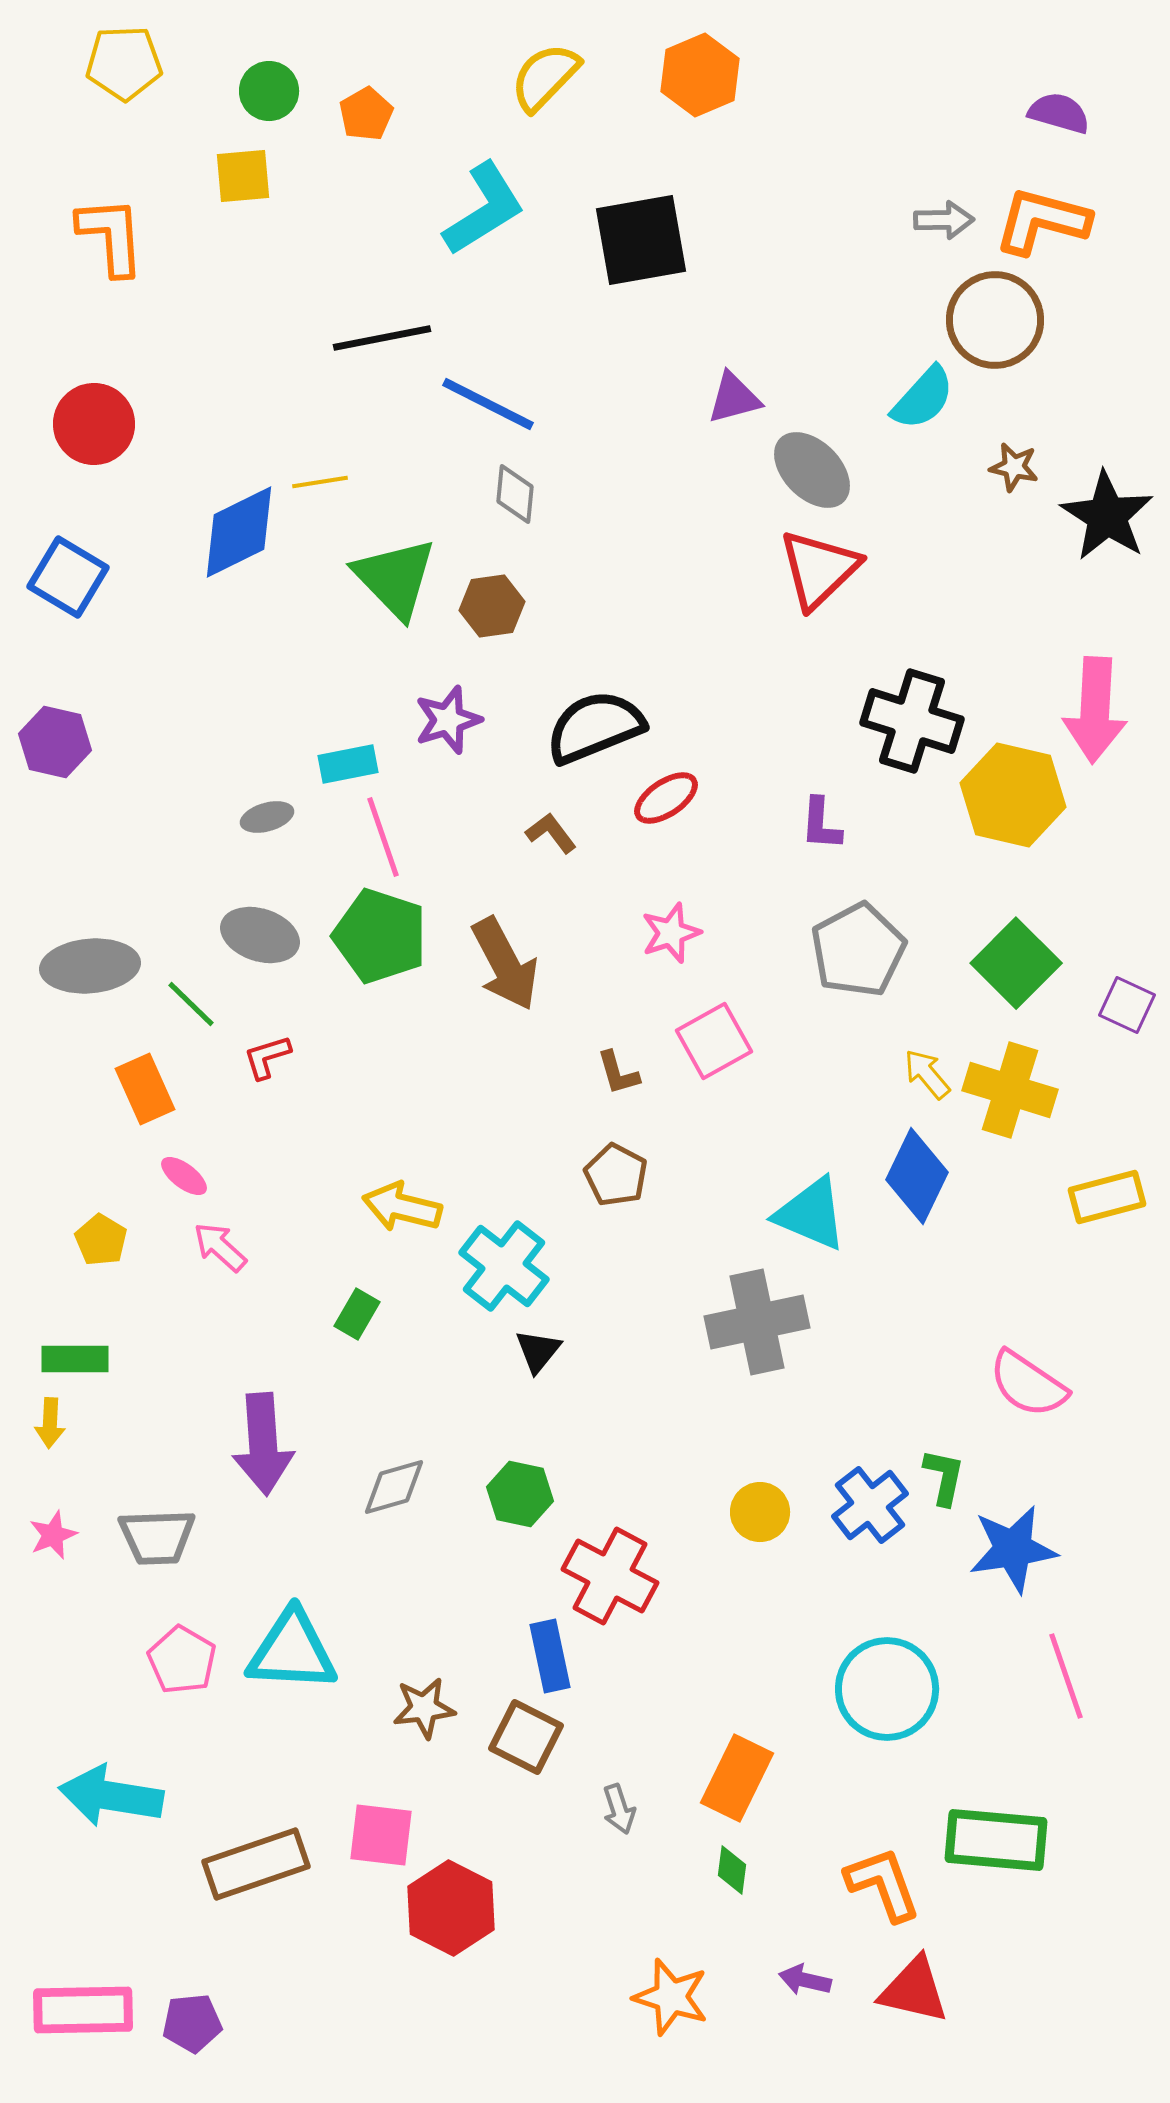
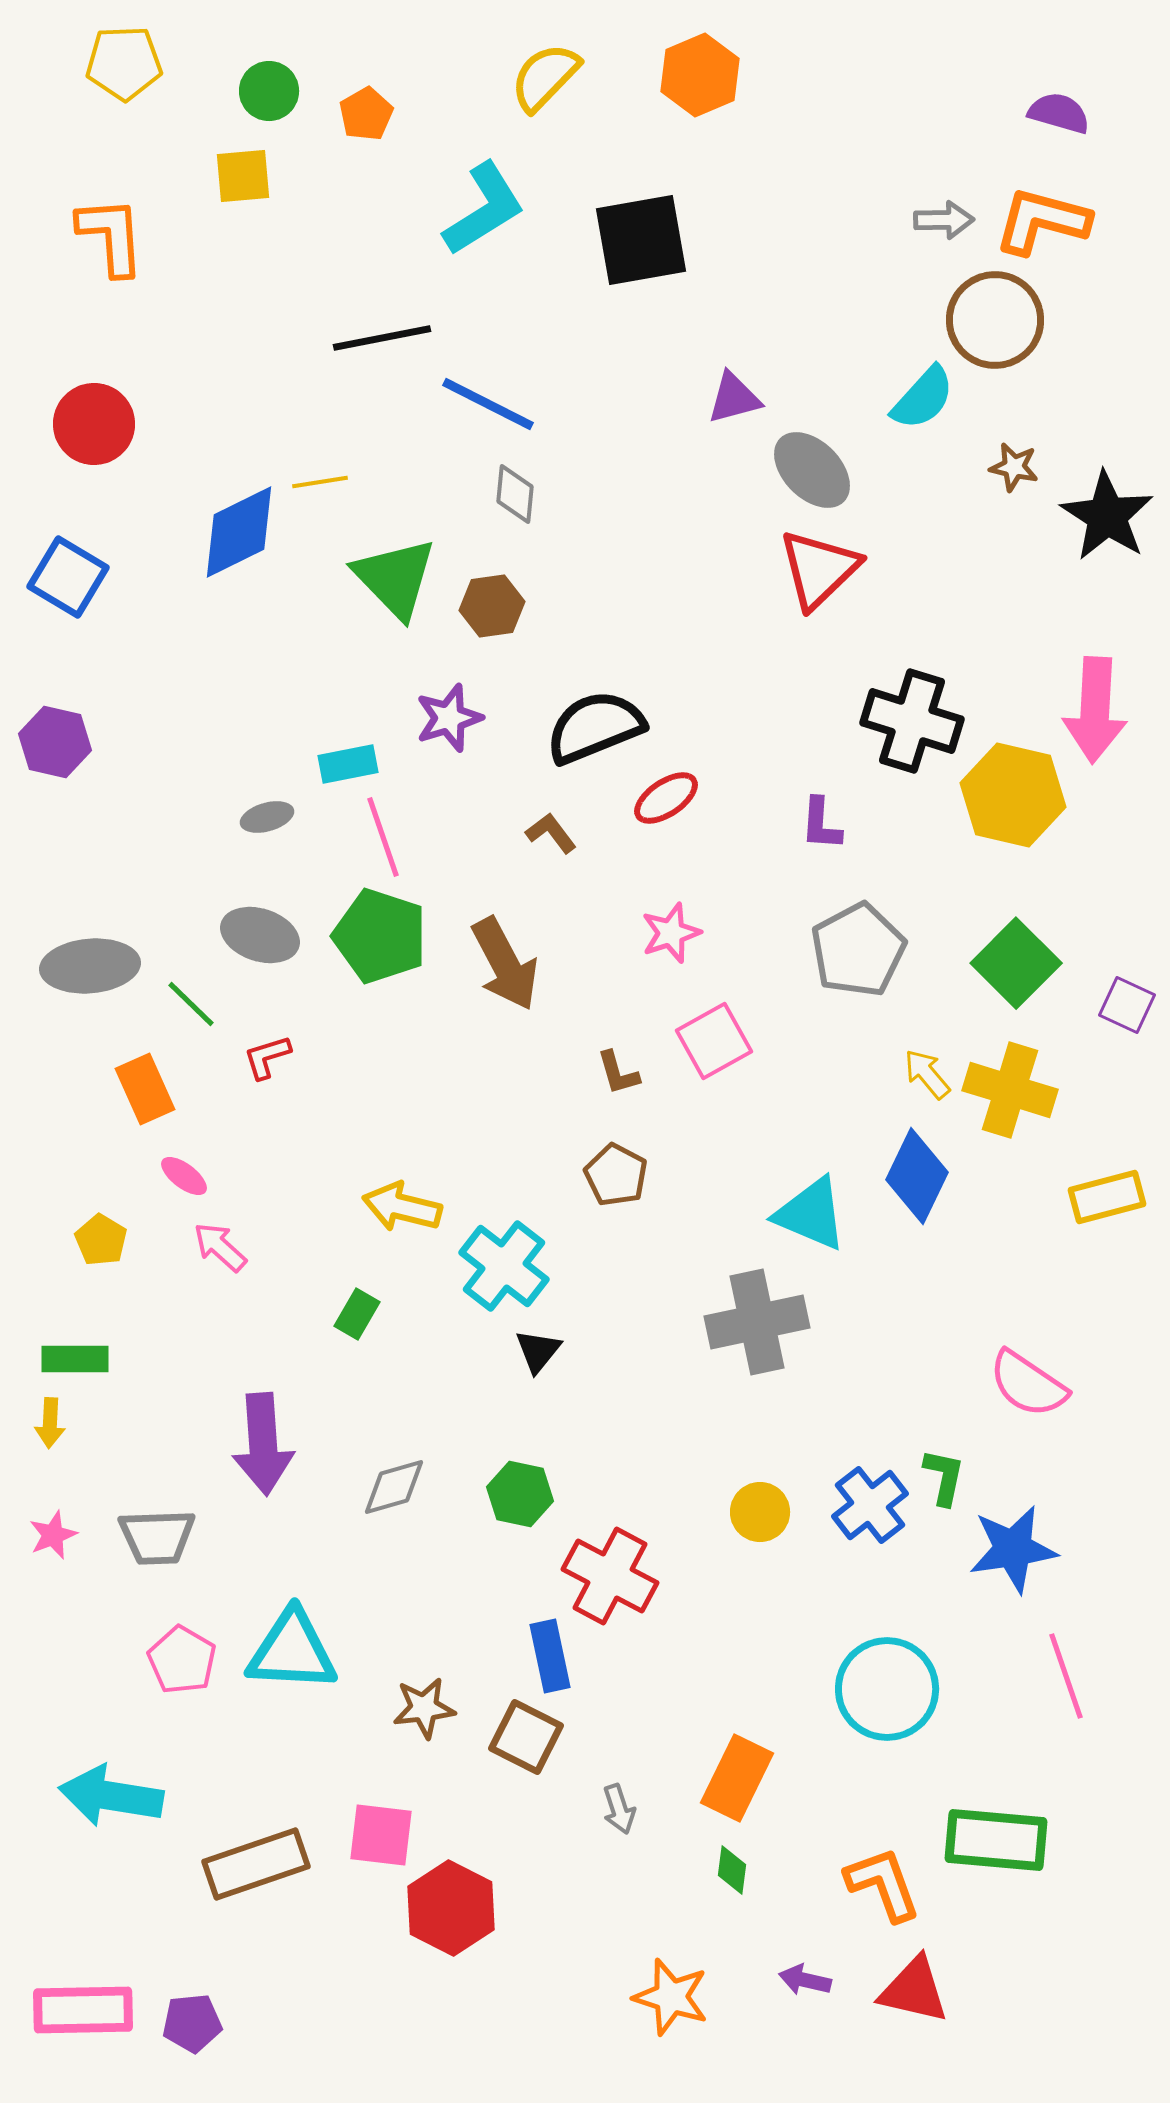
purple star at (448, 720): moved 1 px right, 2 px up
